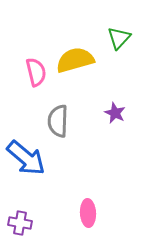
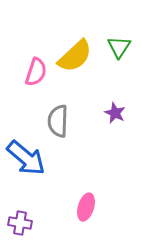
green triangle: moved 9 px down; rotated 10 degrees counterclockwise
yellow semicircle: moved 4 px up; rotated 153 degrees clockwise
pink semicircle: rotated 32 degrees clockwise
pink ellipse: moved 2 px left, 6 px up; rotated 20 degrees clockwise
